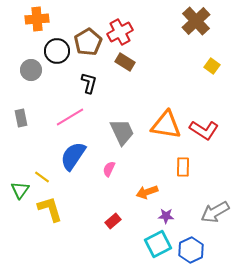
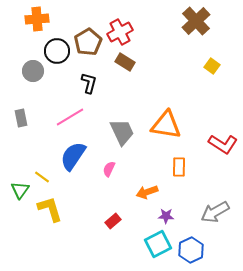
gray circle: moved 2 px right, 1 px down
red L-shape: moved 19 px right, 14 px down
orange rectangle: moved 4 px left
